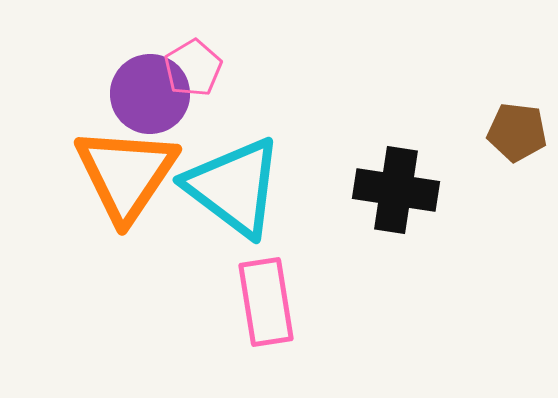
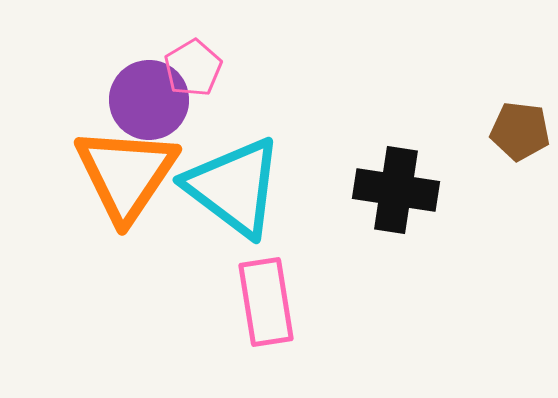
purple circle: moved 1 px left, 6 px down
brown pentagon: moved 3 px right, 1 px up
